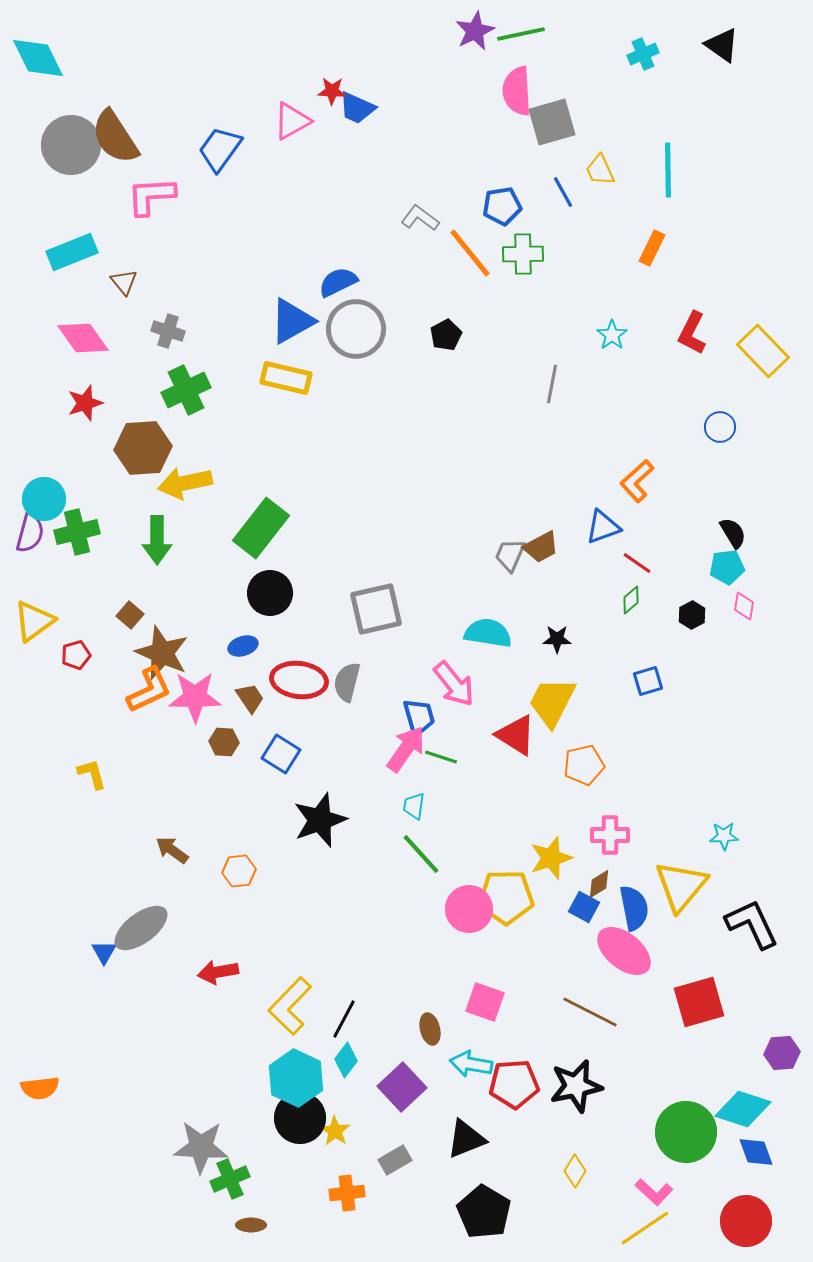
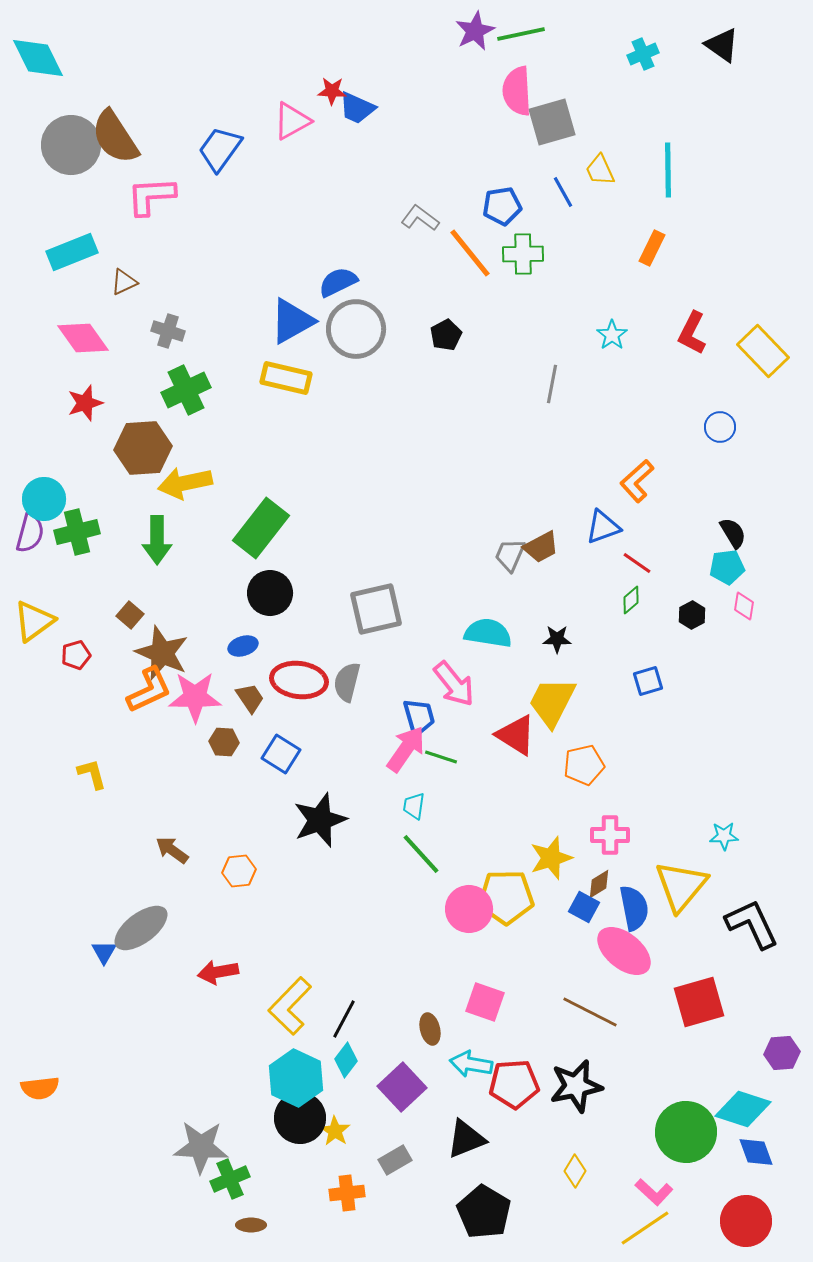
brown triangle at (124, 282): rotated 44 degrees clockwise
